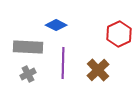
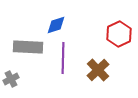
blue diamond: rotated 45 degrees counterclockwise
purple line: moved 5 px up
gray cross: moved 17 px left, 5 px down
